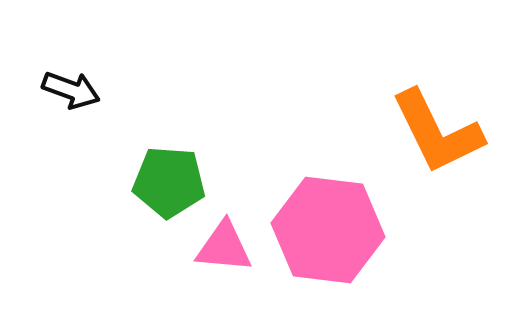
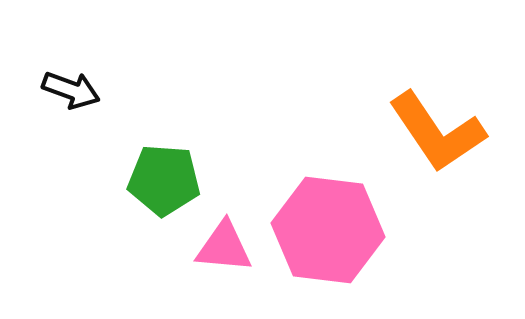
orange L-shape: rotated 8 degrees counterclockwise
green pentagon: moved 5 px left, 2 px up
